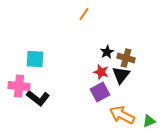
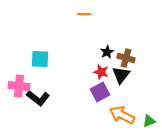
orange line: rotated 56 degrees clockwise
cyan square: moved 5 px right
